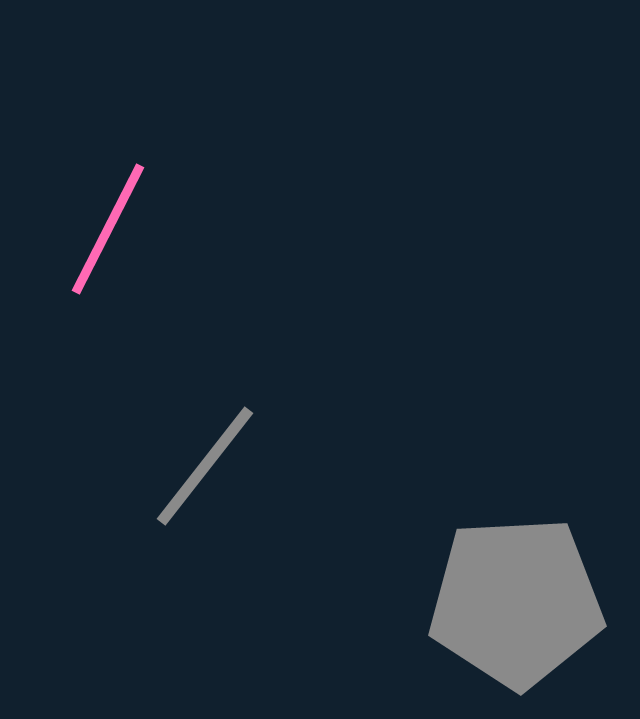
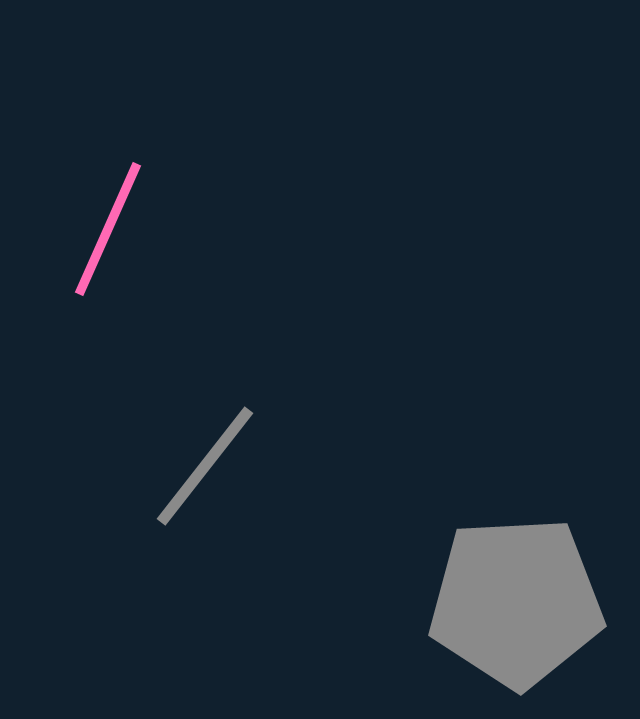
pink line: rotated 3 degrees counterclockwise
